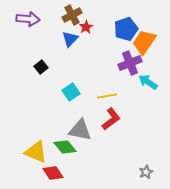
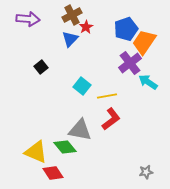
purple cross: rotated 15 degrees counterclockwise
cyan square: moved 11 px right, 6 px up; rotated 18 degrees counterclockwise
gray star: rotated 16 degrees clockwise
